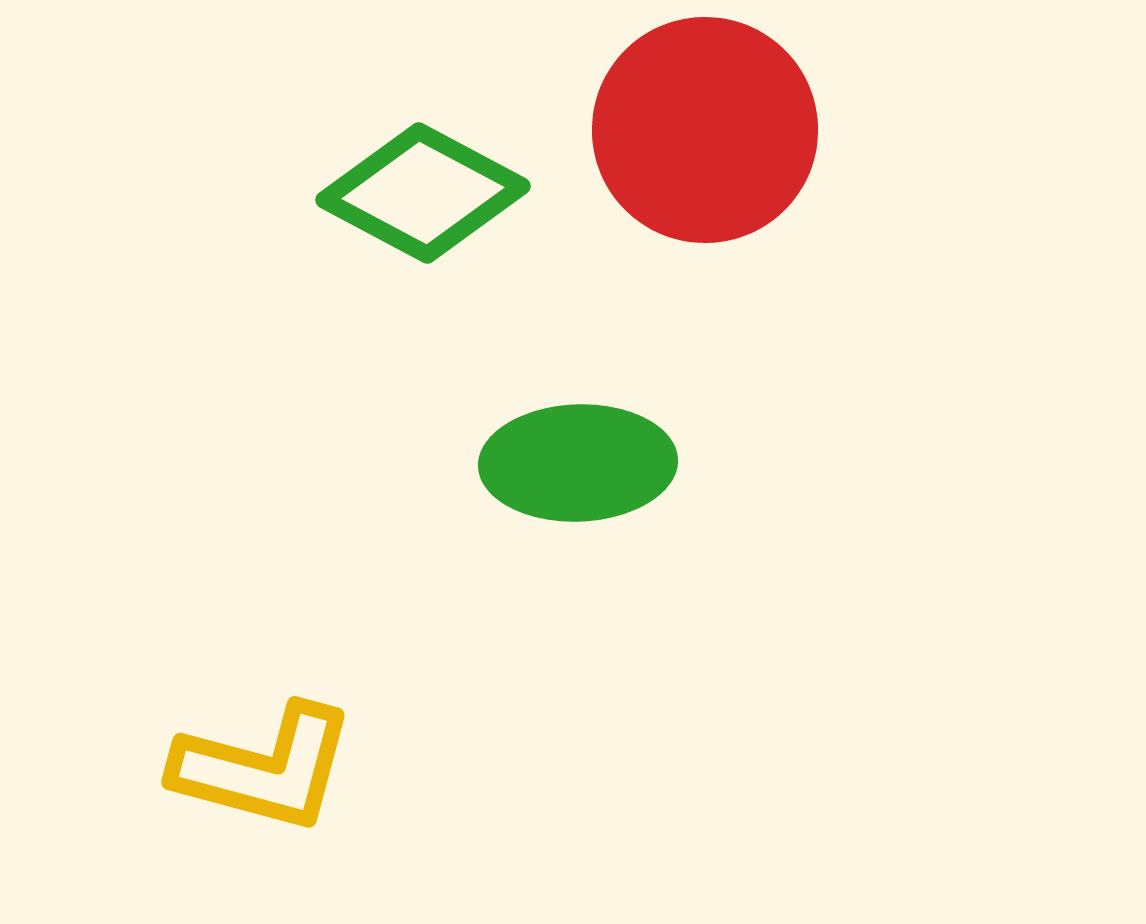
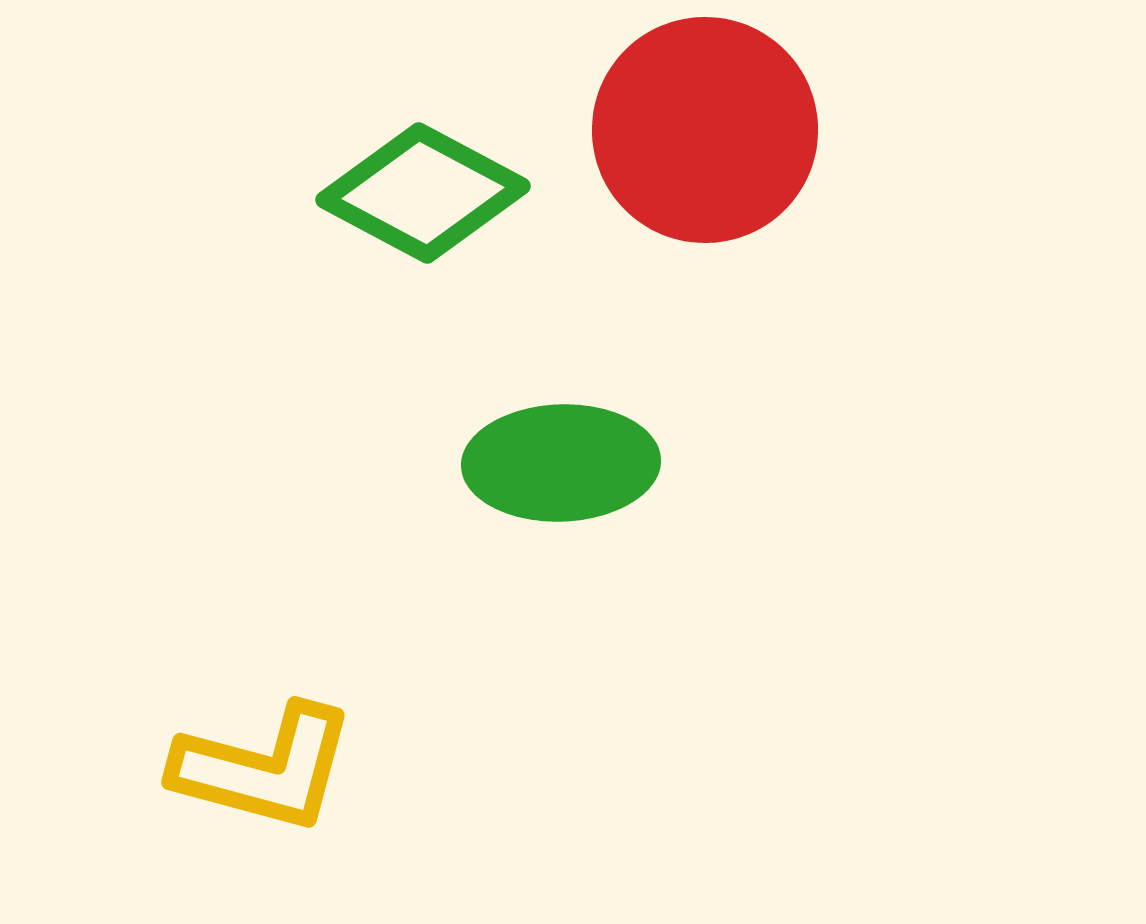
green ellipse: moved 17 px left
